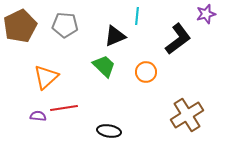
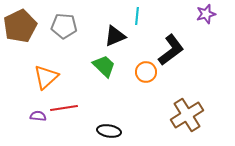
gray pentagon: moved 1 px left, 1 px down
black L-shape: moved 7 px left, 11 px down
